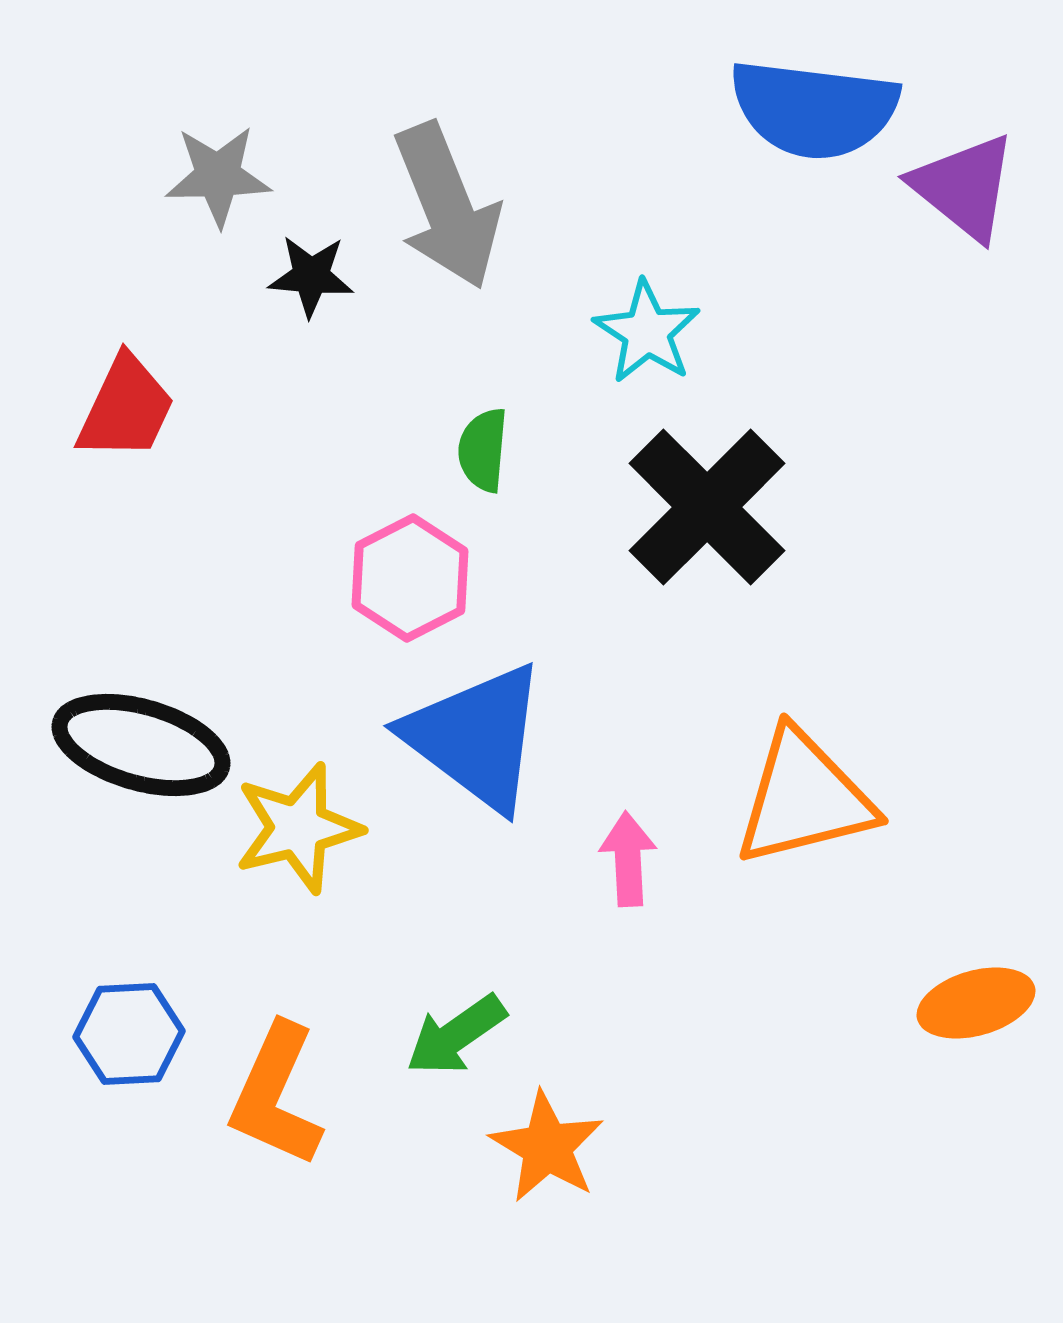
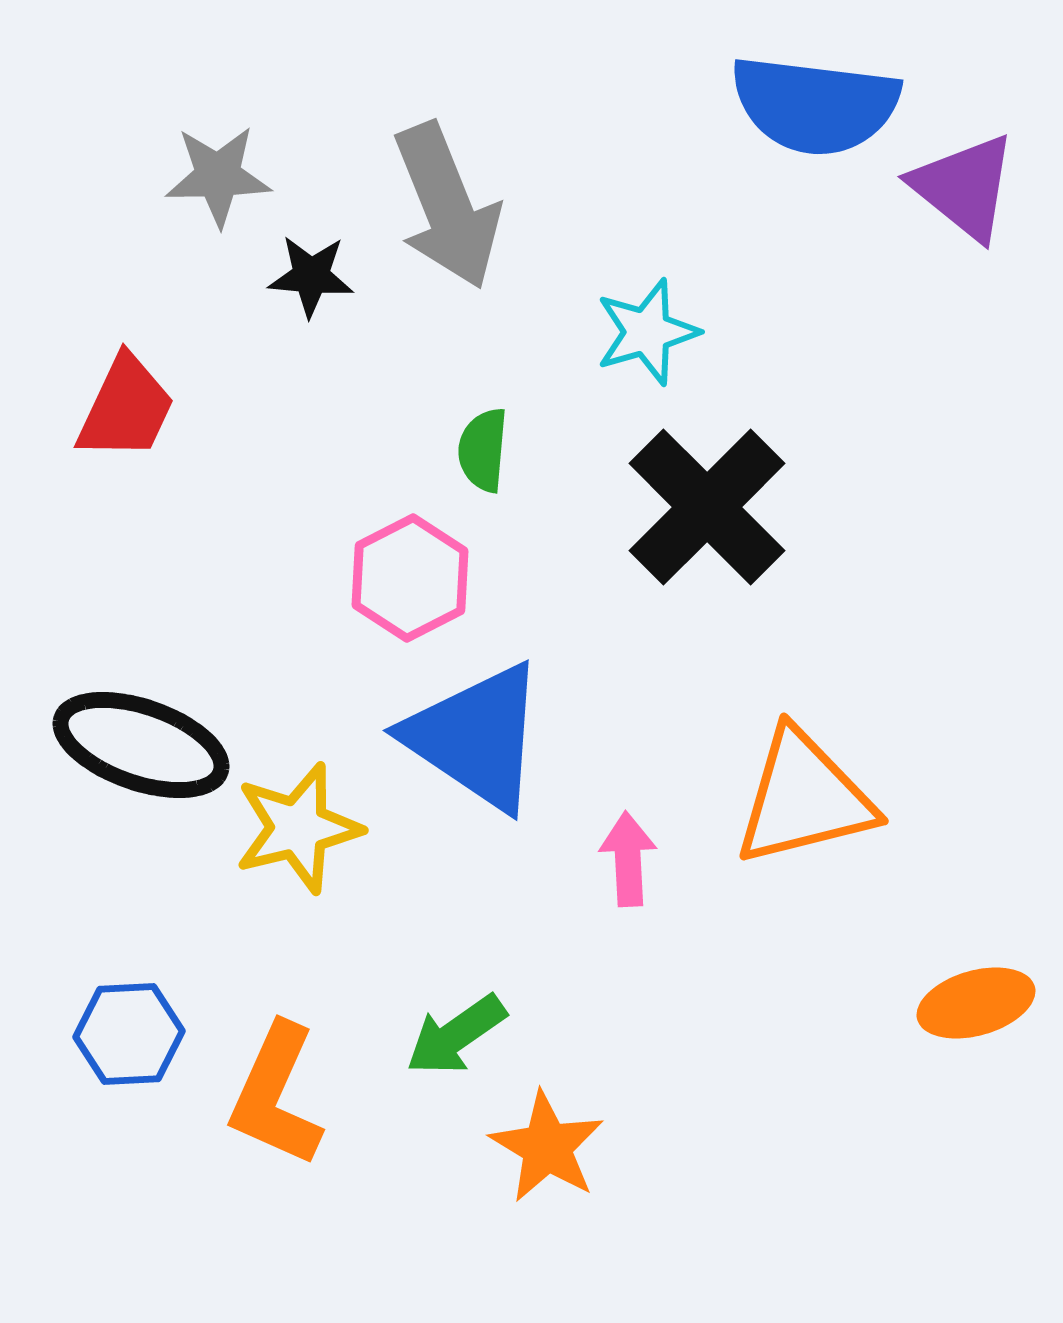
blue semicircle: moved 1 px right, 4 px up
cyan star: rotated 23 degrees clockwise
blue triangle: rotated 3 degrees counterclockwise
black ellipse: rotated 3 degrees clockwise
